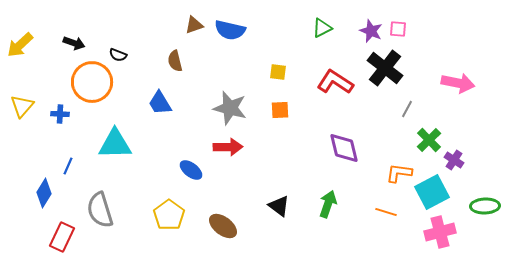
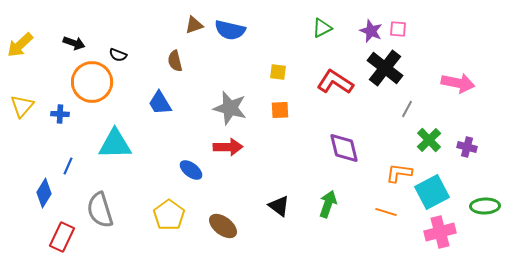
purple cross: moved 13 px right, 13 px up; rotated 18 degrees counterclockwise
